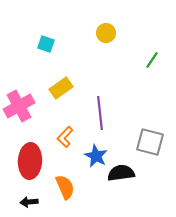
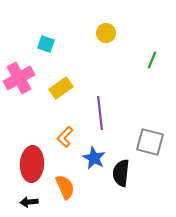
green line: rotated 12 degrees counterclockwise
pink cross: moved 28 px up
blue star: moved 2 px left, 2 px down
red ellipse: moved 2 px right, 3 px down
black semicircle: rotated 76 degrees counterclockwise
